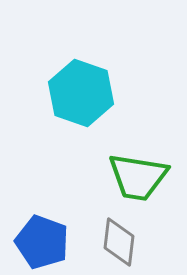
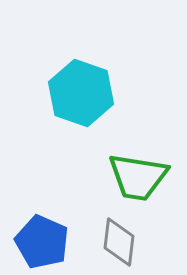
blue pentagon: rotated 4 degrees clockwise
